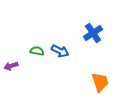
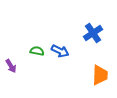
purple arrow: rotated 104 degrees counterclockwise
orange trapezoid: moved 7 px up; rotated 20 degrees clockwise
